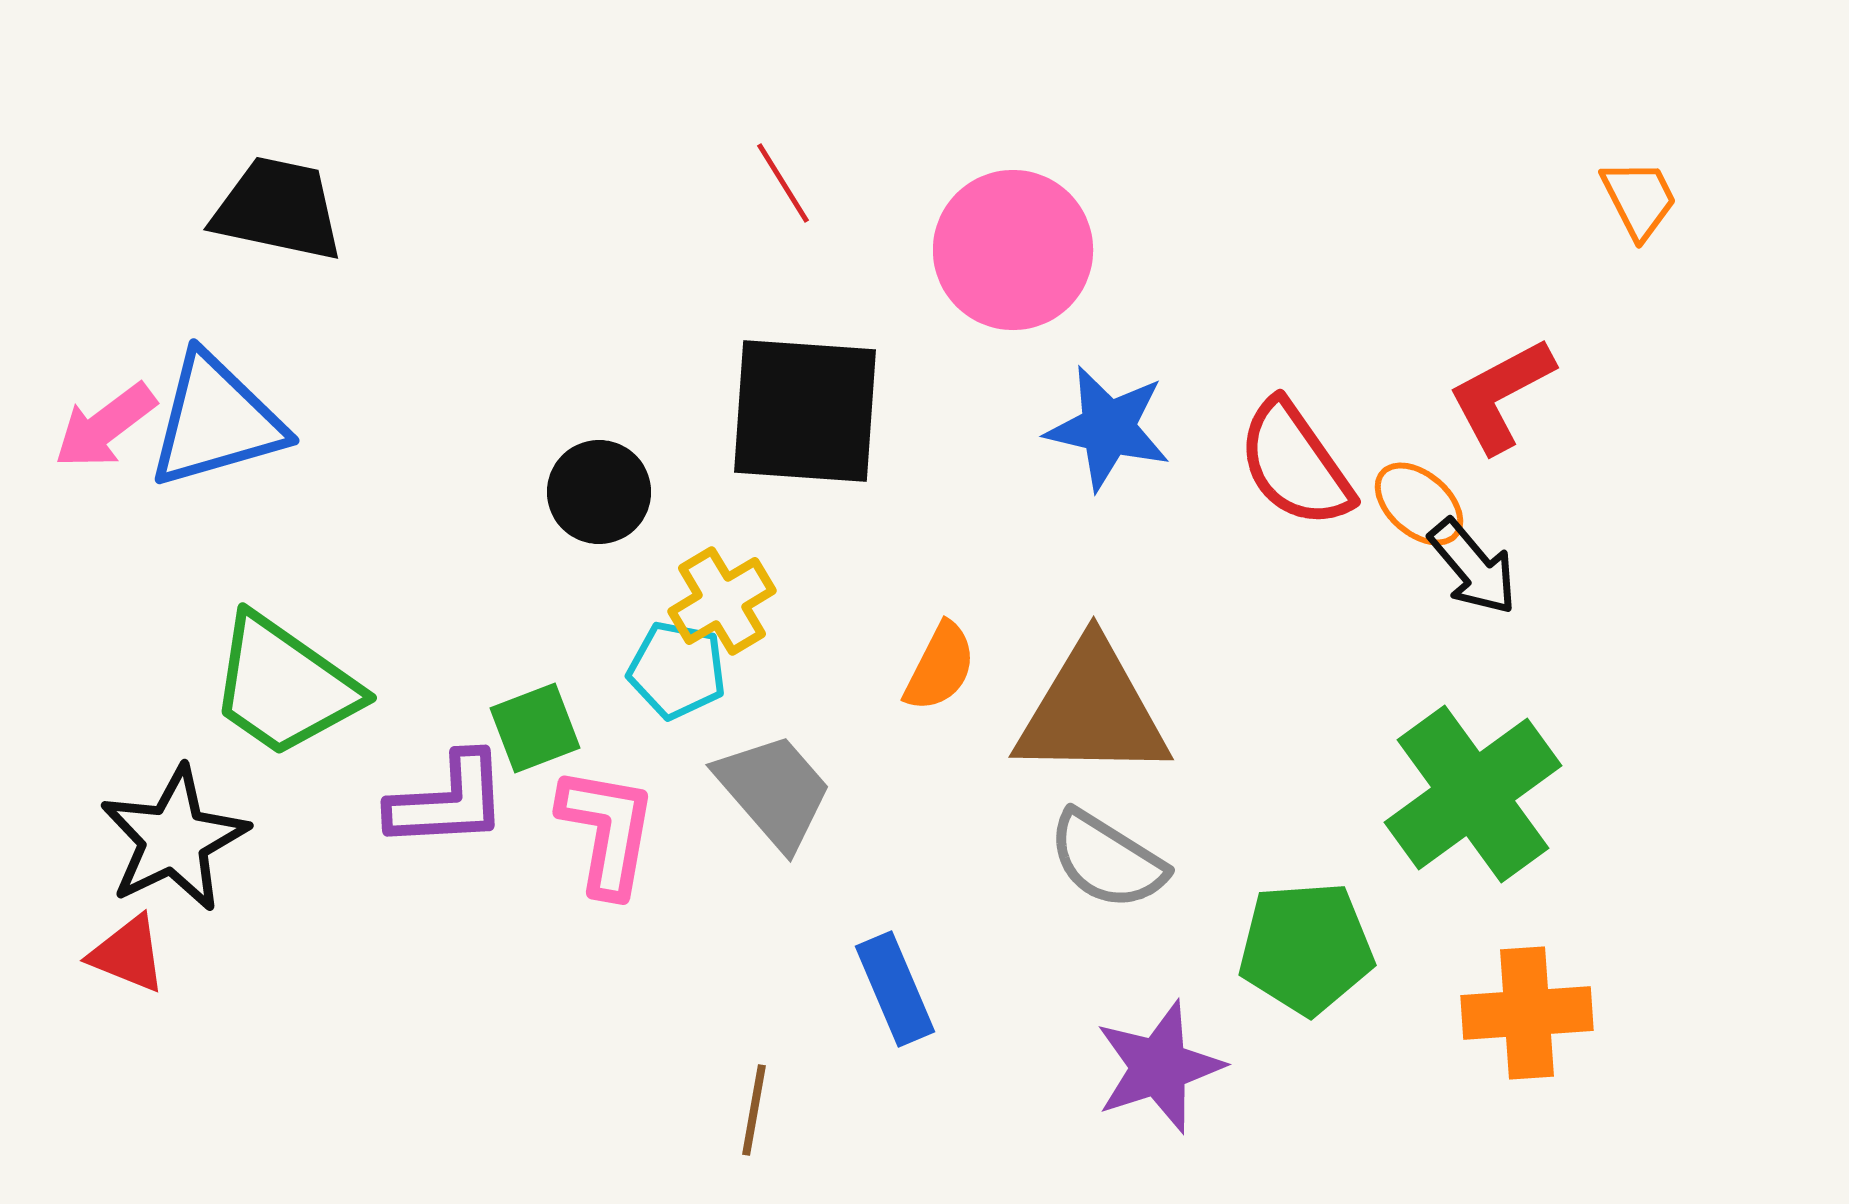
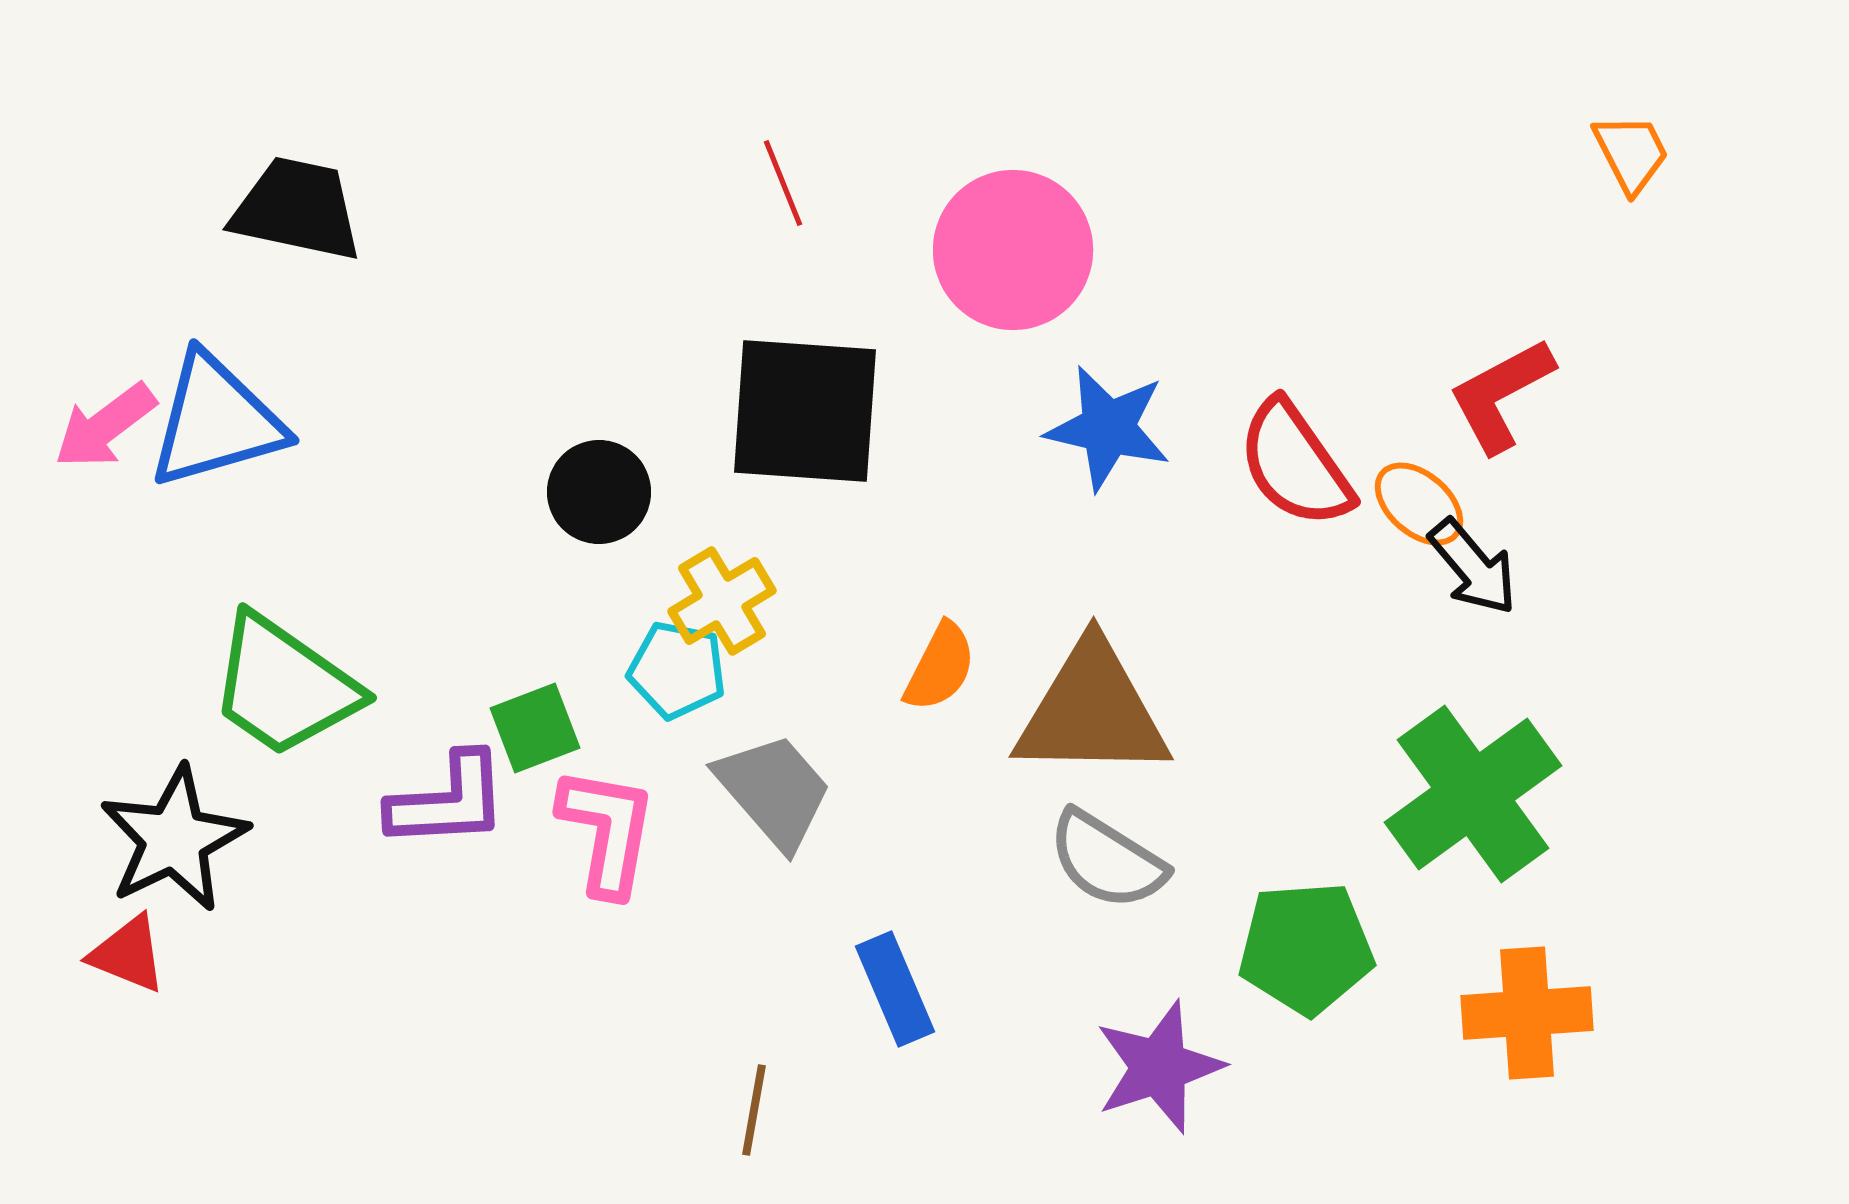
red line: rotated 10 degrees clockwise
orange trapezoid: moved 8 px left, 46 px up
black trapezoid: moved 19 px right
